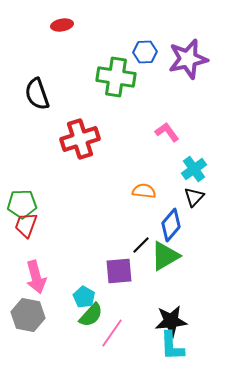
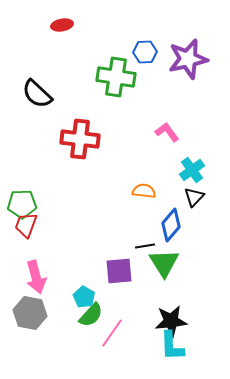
black semicircle: rotated 28 degrees counterclockwise
red cross: rotated 24 degrees clockwise
cyan cross: moved 2 px left, 1 px down
black line: moved 4 px right, 1 px down; rotated 36 degrees clockwise
green triangle: moved 1 px left, 7 px down; rotated 32 degrees counterclockwise
gray hexagon: moved 2 px right, 2 px up
